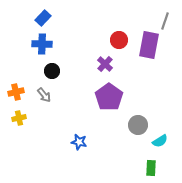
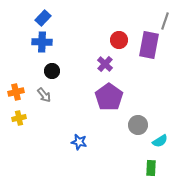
blue cross: moved 2 px up
